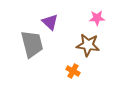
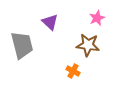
pink star: rotated 21 degrees counterclockwise
gray trapezoid: moved 10 px left, 1 px down
